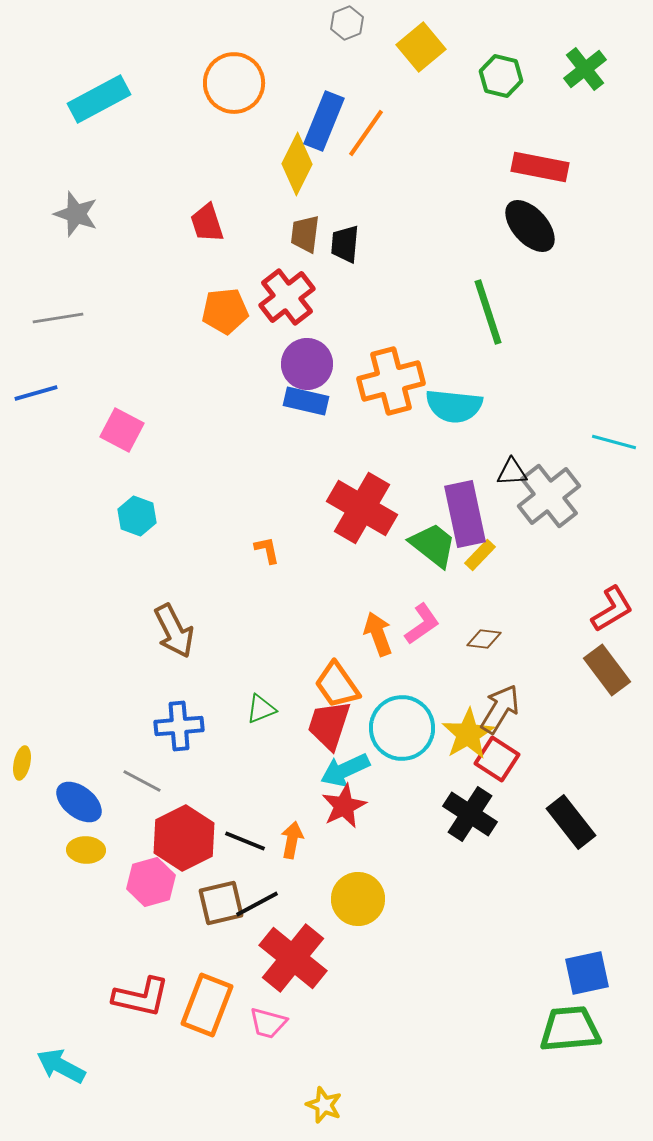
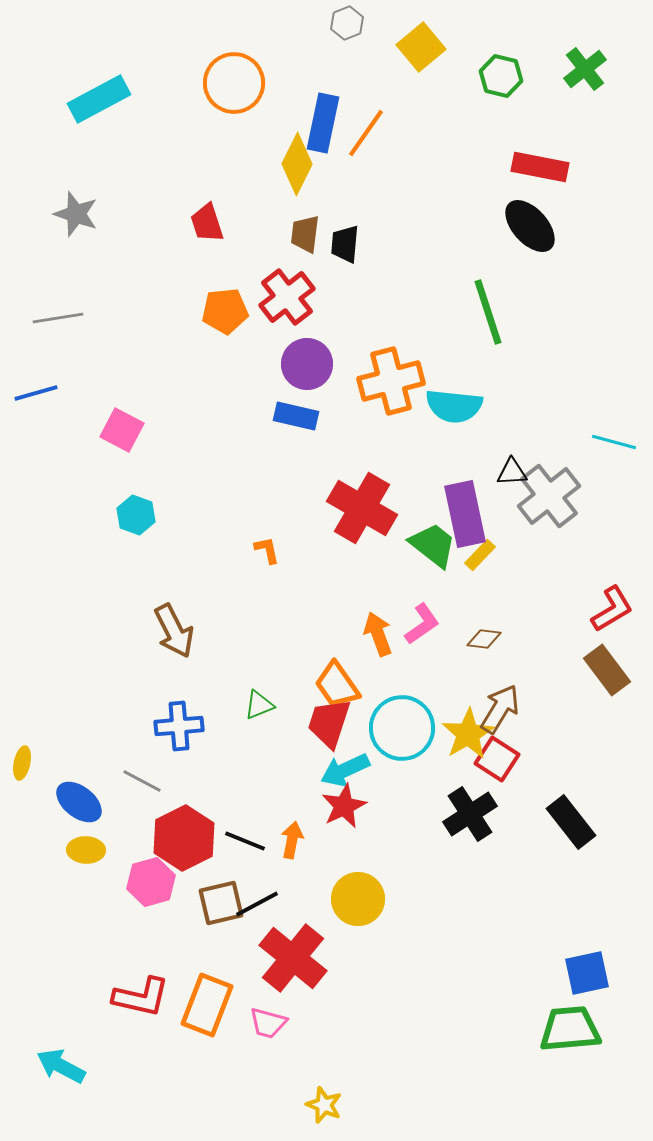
blue rectangle at (324, 121): moved 1 px left, 2 px down; rotated 10 degrees counterclockwise
blue rectangle at (306, 401): moved 10 px left, 15 px down
cyan hexagon at (137, 516): moved 1 px left, 1 px up
green triangle at (261, 709): moved 2 px left, 4 px up
red trapezoid at (329, 725): moved 2 px up
black cross at (470, 814): rotated 24 degrees clockwise
